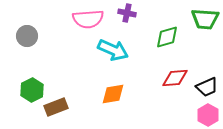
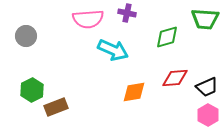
gray circle: moved 1 px left
orange diamond: moved 21 px right, 2 px up
